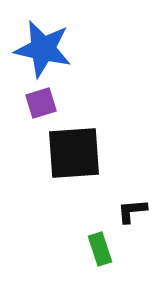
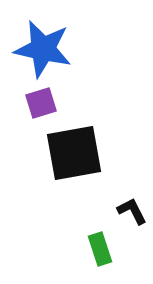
black square: rotated 6 degrees counterclockwise
black L-shape: rotated 68 degrees clockwise
